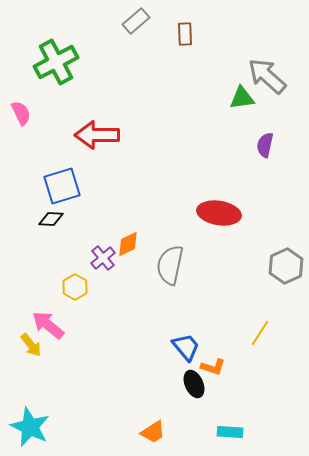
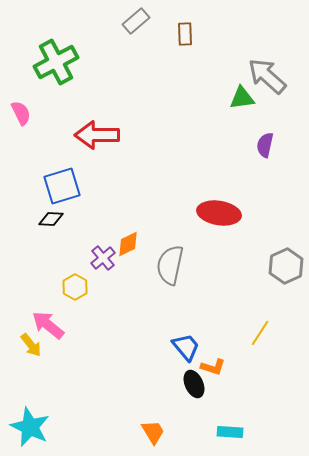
orange trapezoid: rotated 88 degrees counterclockwise
